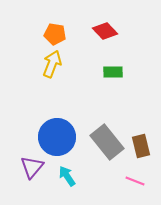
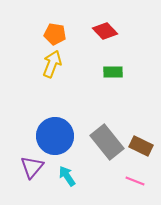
blue circle: moved 2 px left, 1 px up
brown rectangle: rotated 50 degrees counterclockwise
